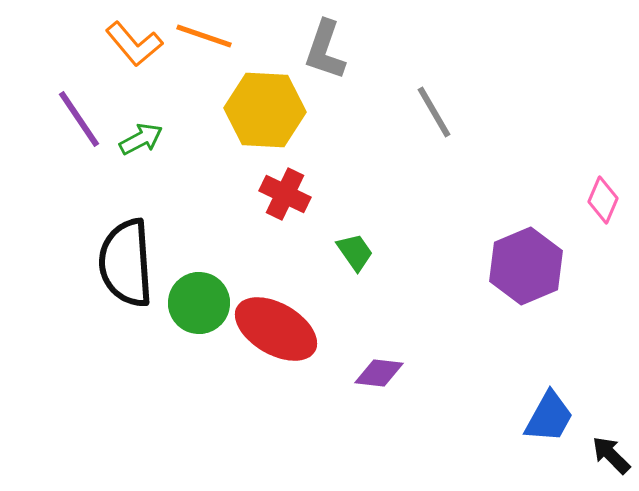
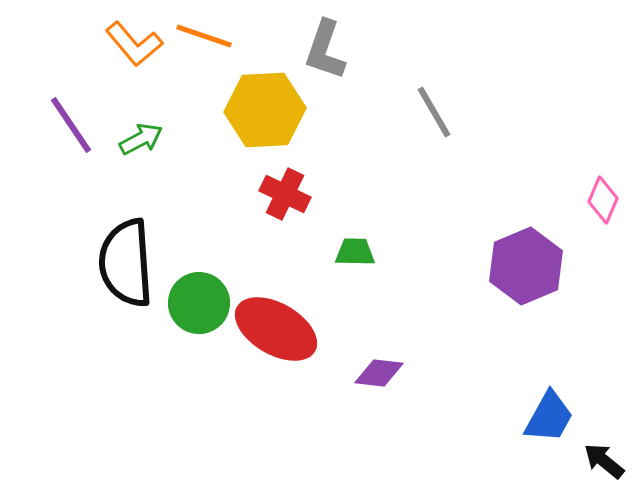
yellow hexagon: rotated 6 degrees counterclockwise
purple line: moved 8 px left, 6 px down
green trapezoid: rotated 54 degrees counterclockwise
black arrow: moved 7 px left, 6 px down; rotated 6 degrees counterclockwise
